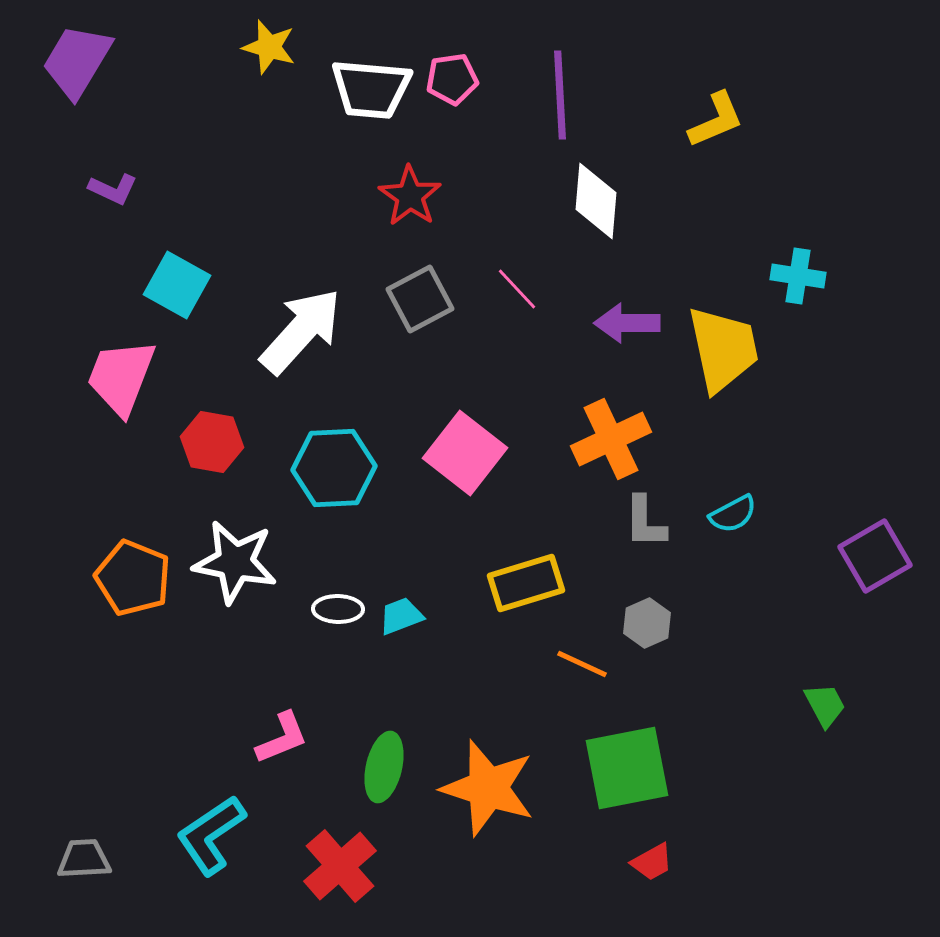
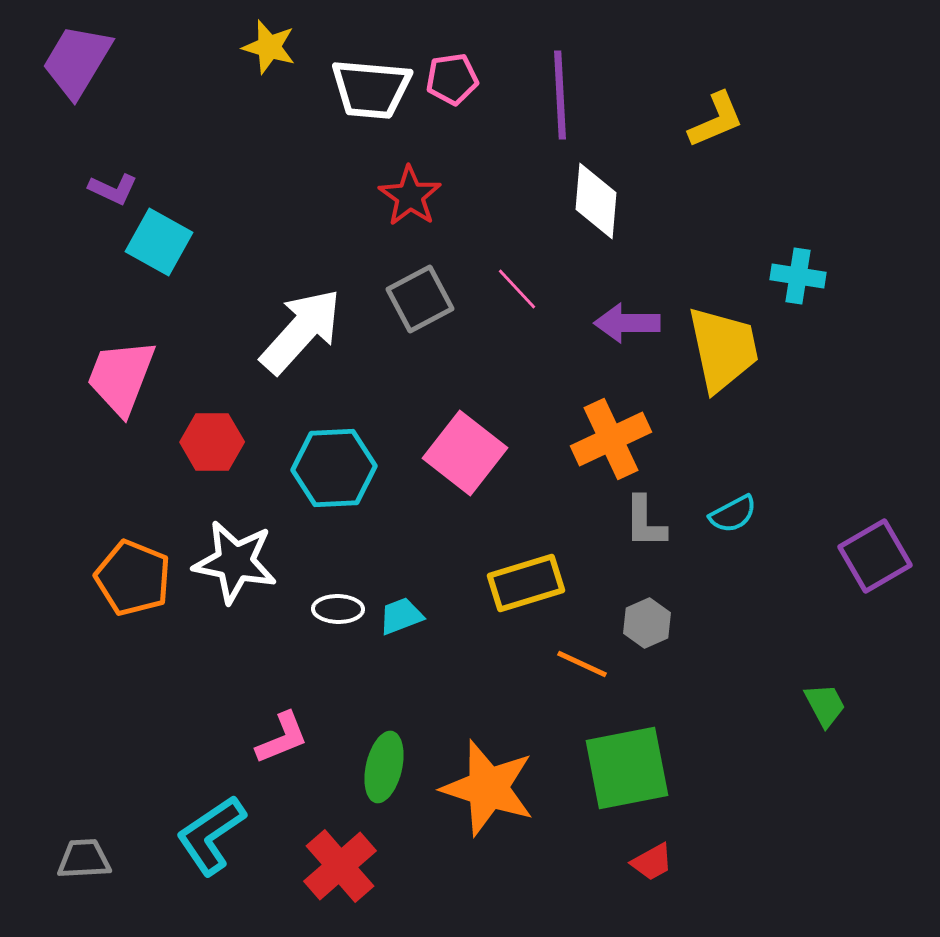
cyan square: moved 18 px left, 43 px up
red hexagon: rotated 10 degrees counterclockwise
